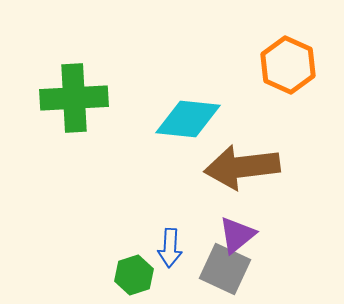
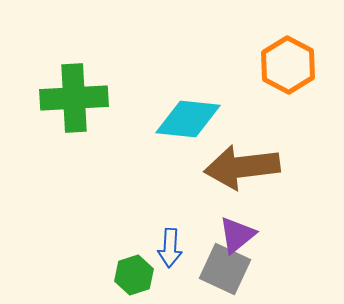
orange hexagon: rotated 4 degrees clockwise
